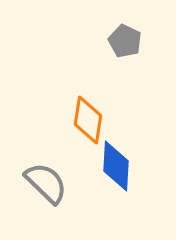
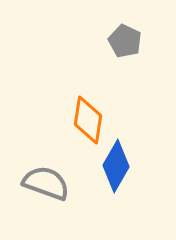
blue diamond: rotated 27 degrees clockwise
gray semicircle: rotated 24 degrees counterclockwise
